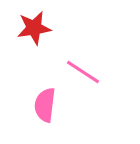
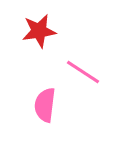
red star: moved 5 px right, 3 px down
